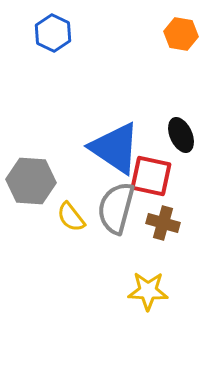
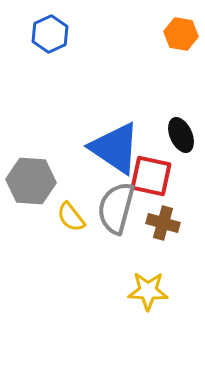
blue hexagon: moved 3 px left, 1 px down; rotated 9 degrees clockwise
